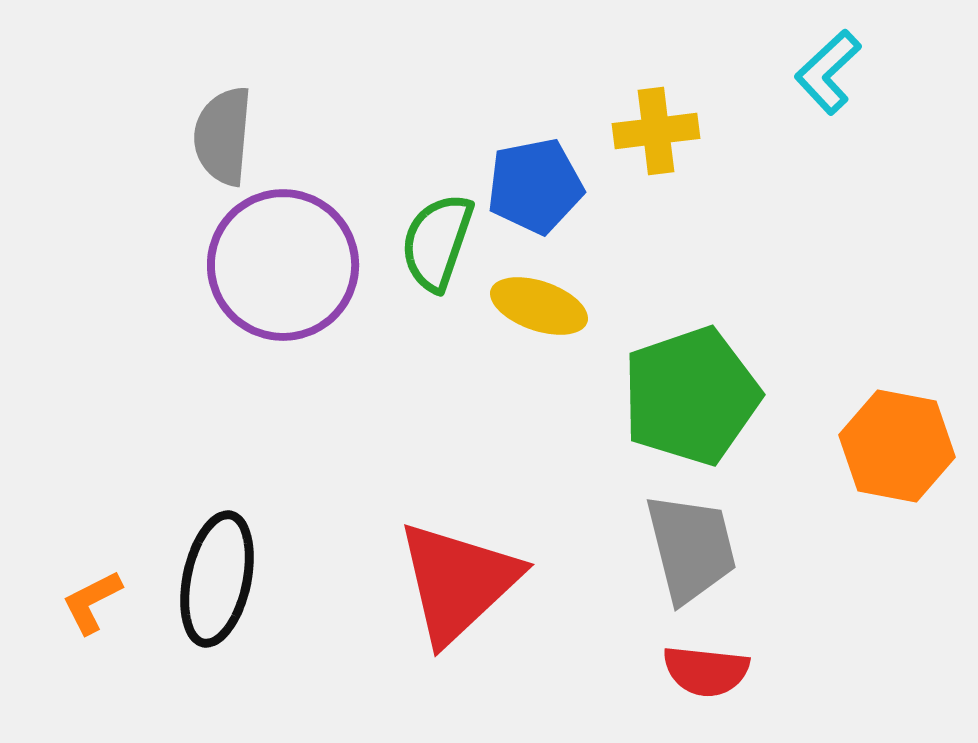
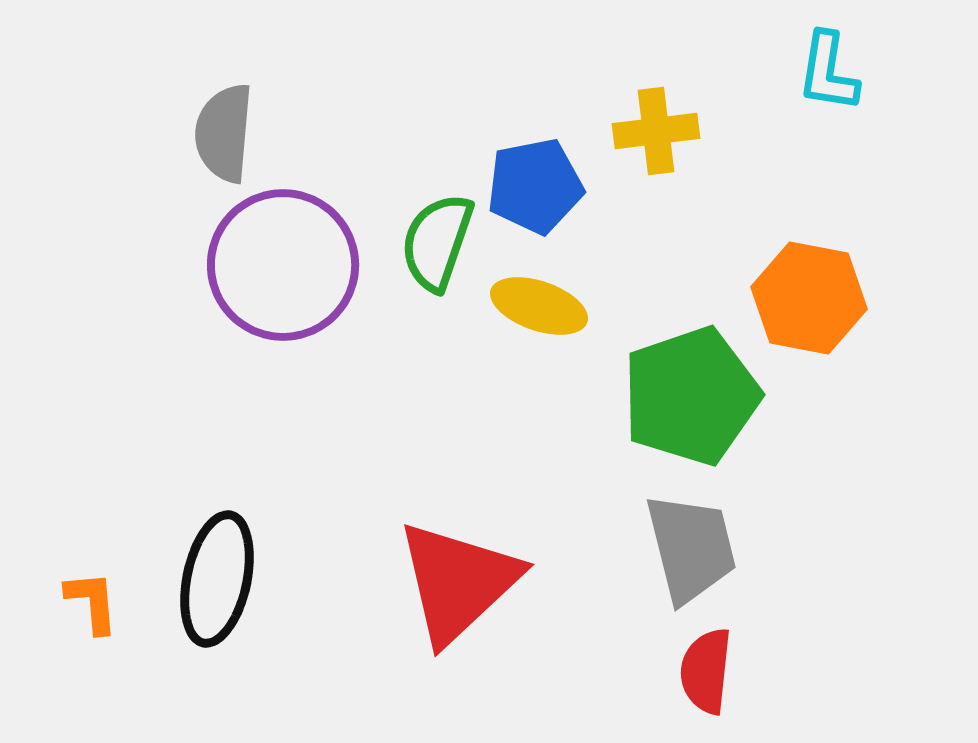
cyan L-shape: rotated 38 degrees counterclockwise
gray semicircle: moved 1 px right, 3 px up
orange hexagon: moved 88 px left, 148 px up
orange L-shape: rotated 112 degrees clockwise
red semicircle: rotated 90 degrees clockwise
